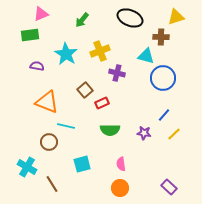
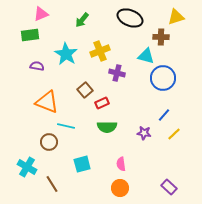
green semicircle: moved 3 px left, 3 px up
